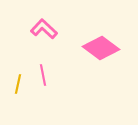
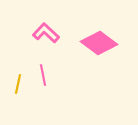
pink L-shape: moved 2 px right, 4 px down
pink diamond: moved 2 px left, 5 px up
